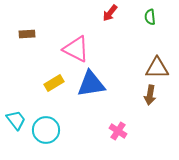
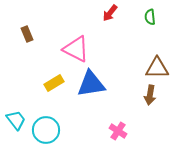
brown rectangle: rotated 70 degrees clockwise
